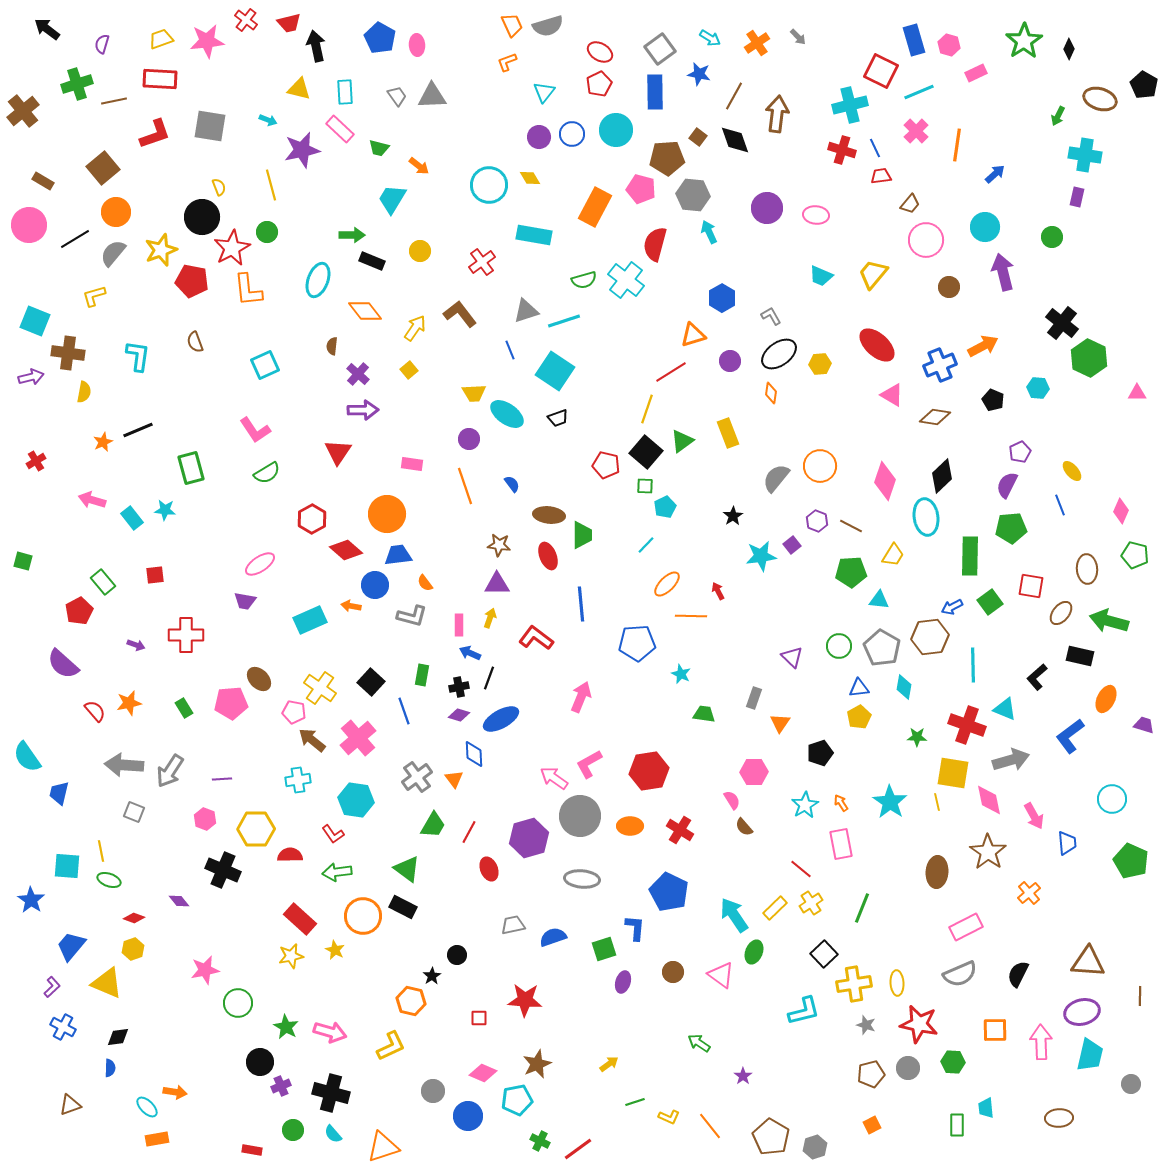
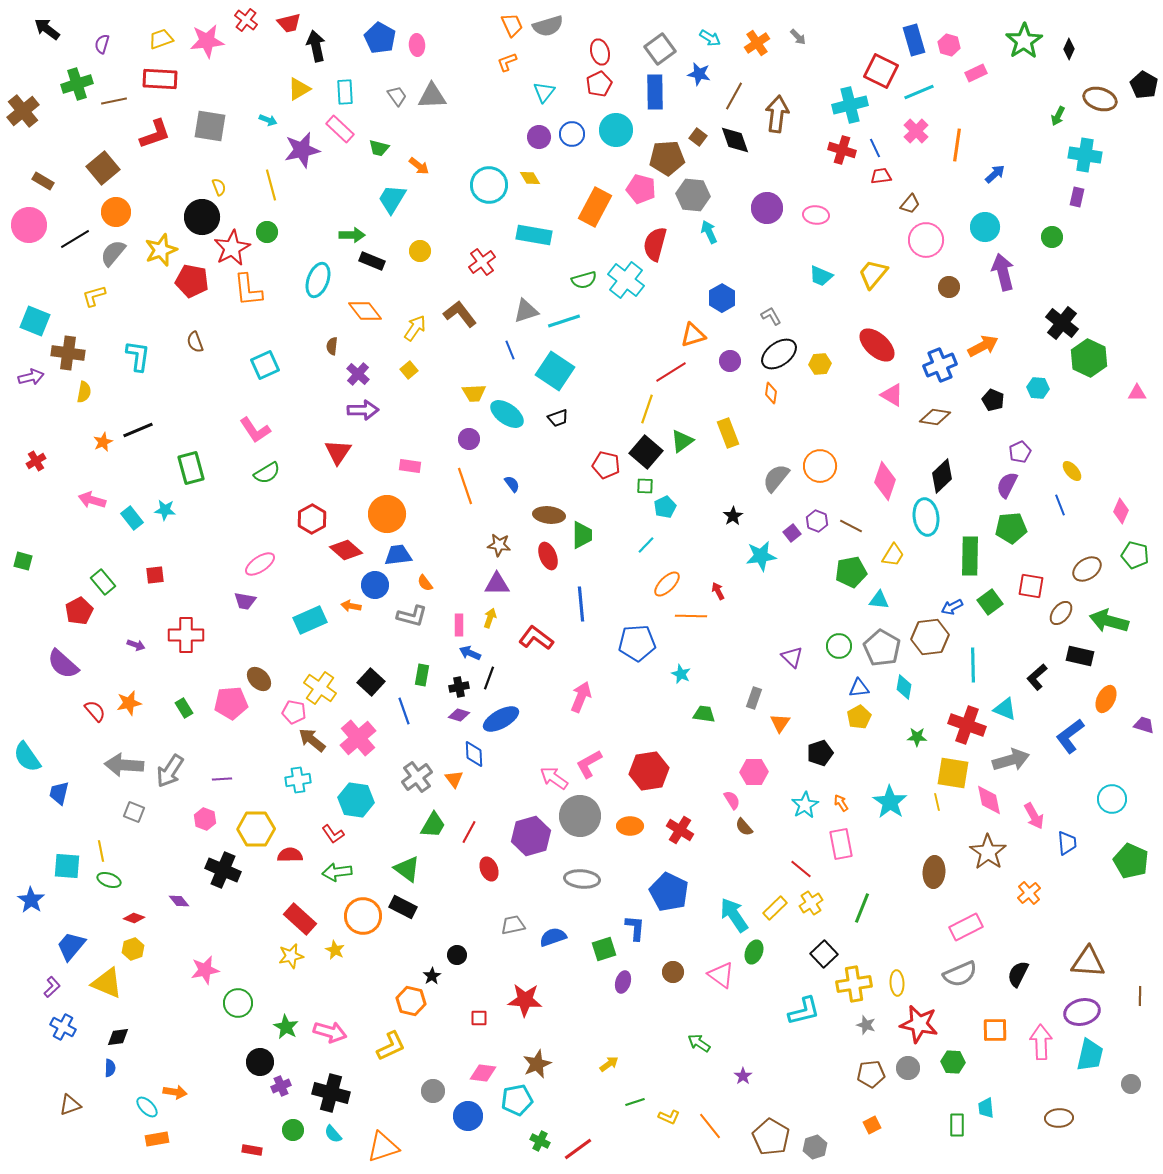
red ellipse at (600, 52): rotated 45 degrees clockwise
yellow triangle at (299, 89): rotated 45 degrees counterclockwise
pink rectangle at (412, 464): moved 2 px left, 2 px down
purple square at (792, 545): moved 12 px up
brown ellipse at (1087, 569): rotated 60 degrees clockwise
green pentagon at (851, 572): rotated 8 degrees counterclockwise
purple hexagon at (529, 838): moved 2 px right, 2 px up
brown ellipse at (937, 872): moved 3 px left
pink diamond at (483, 1073): rotated 16 degrees counterclockwise
brown pentagon at (871, 1074): rotated 8 degrees clockwise
